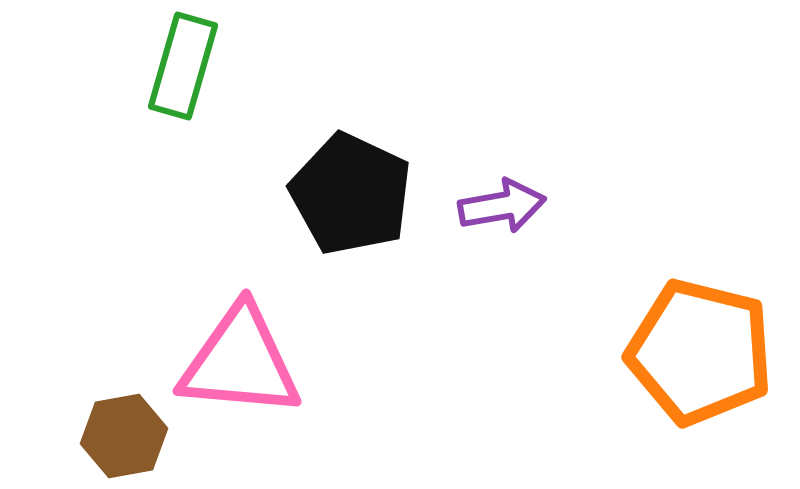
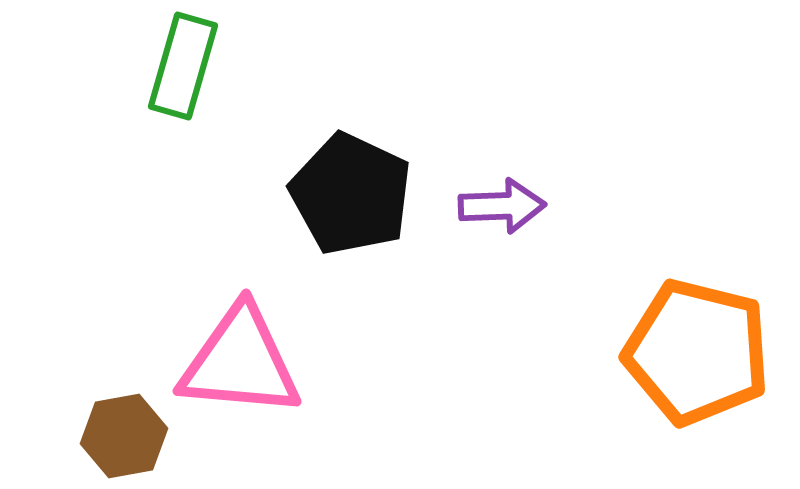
purple arrow: rotated 8 degrees clockwise
orange pentagon: moved 3 px left
